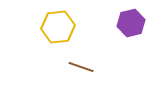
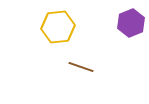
purple hexagon: rotated 8 degrees counterclockwise
